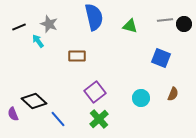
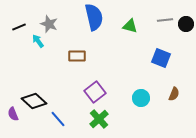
black circle: moved 2 px right
brown semicircle: moved 1 px right
